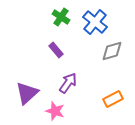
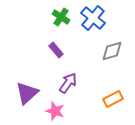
blue cross: moved 2 px left, 4 px up
